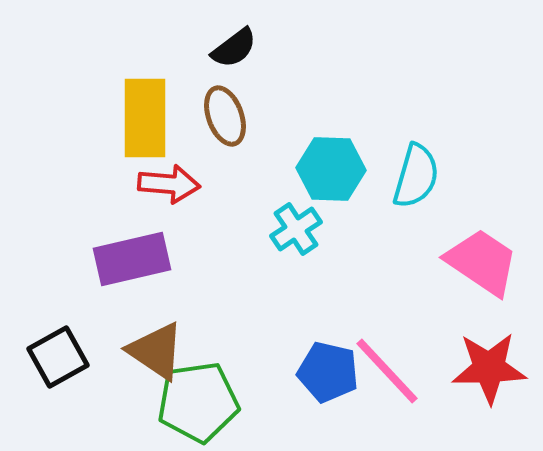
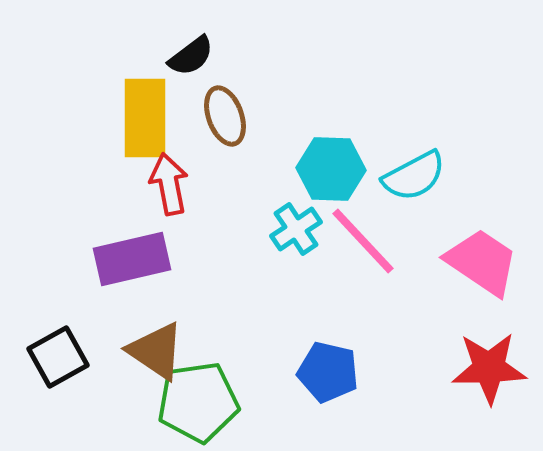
black semicircle: moved 43 px left, 8 px down
cyan semicircle: moved 2 px left; rotated 46 degrees clockwise
red arrow: rotated 106 degrees counterclockwise
pink line: moved 24 px left, 130 px up
